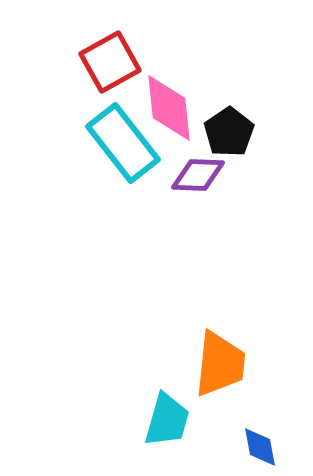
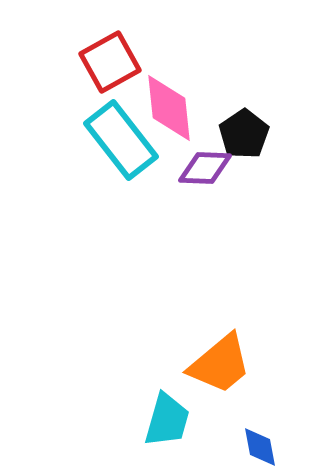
black pentagon: moved 15 px right, 2 px down
cyan rectangle: moved 2 px left, 3 px up
purple diamond: moved 7 px right, 7 px up
orange trapezoid: rotated 44 degrees clockwise
